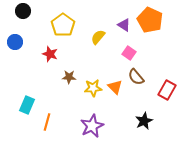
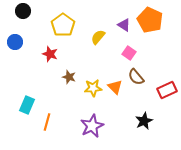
brown star: rotated 16 degrees clockwise
red rectangle: rotated 36 degrees clockwise
